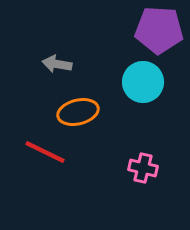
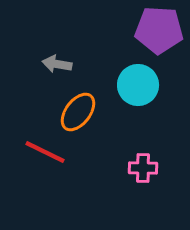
cyan circle: moved 5 px left, 3 px down
orange ellipse: rotated 39 degrees counterclockwise
pink cross: rotated 12 degrees counterclockwise
